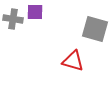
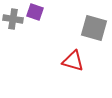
purple square: rotated 18 degrees clockwise
gray square: moved 1 px left, 1 px up
